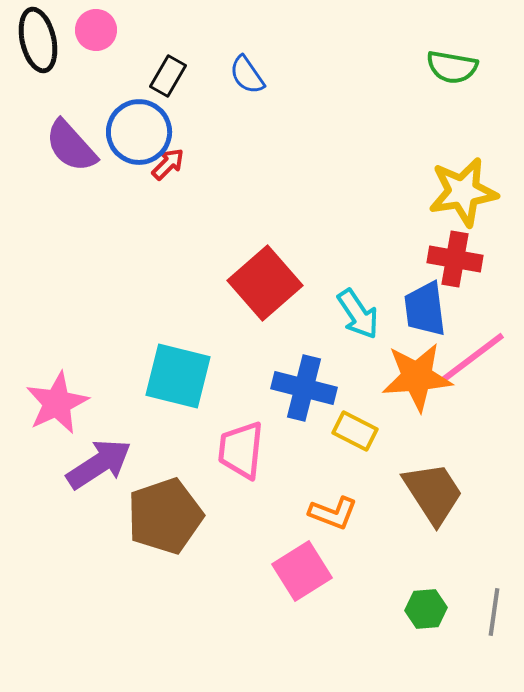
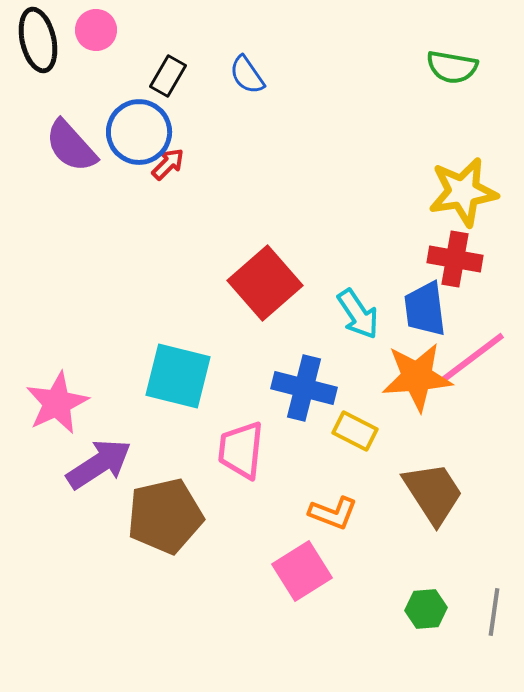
brown pentagon: rotated 6 degrees clockwise
